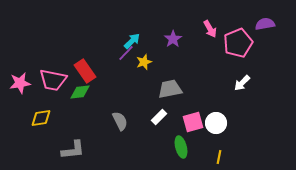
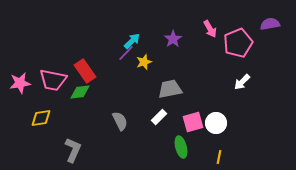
purple semicircle: moved 5 px right
white arrow: moved 1 px up
gray L-shape: rotated 60 degrees counterclockwise
